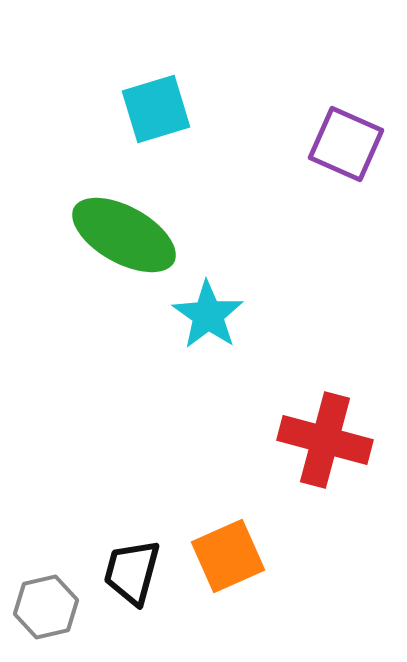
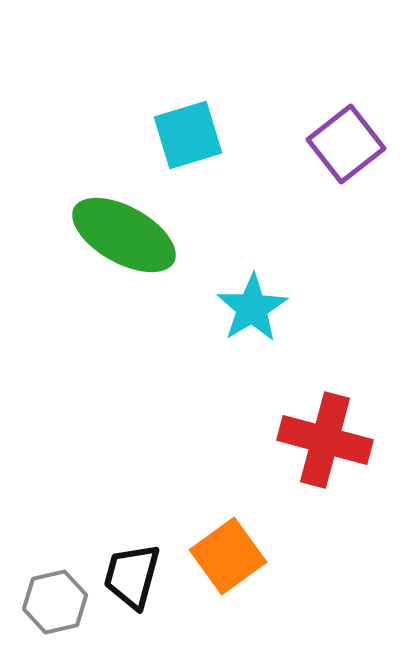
cyan square: moved 32 px right, 26 px down
purple square: rotated 28 degrees clockwise
cyan star: moved 44 px right, 7 px up; rotated 6 degrees clockwise
orange square: rotated 12 degrees counterclockwise
black trapezoid: moved 4 px down
gray hexagon: moved 9 px right, 5 px up
